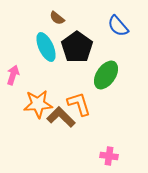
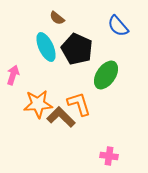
black pentagon: moved 2 px down; rotated 12 degrees counterclockwise
